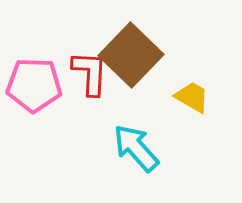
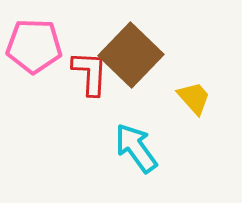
pink pentagon: moved 39 px up
yellow trapezoid: moved 2 px right, 1 px down; rotated 18 degrees clockwise
cyan arrow: rotated 6 degrees clockwise
